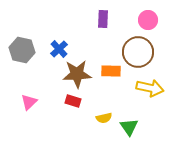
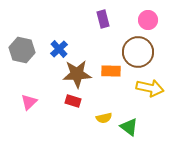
purple rectangle: rotated 18 degrees counterclockwise
green triangle: rotated 18 degrees counterclockwise
